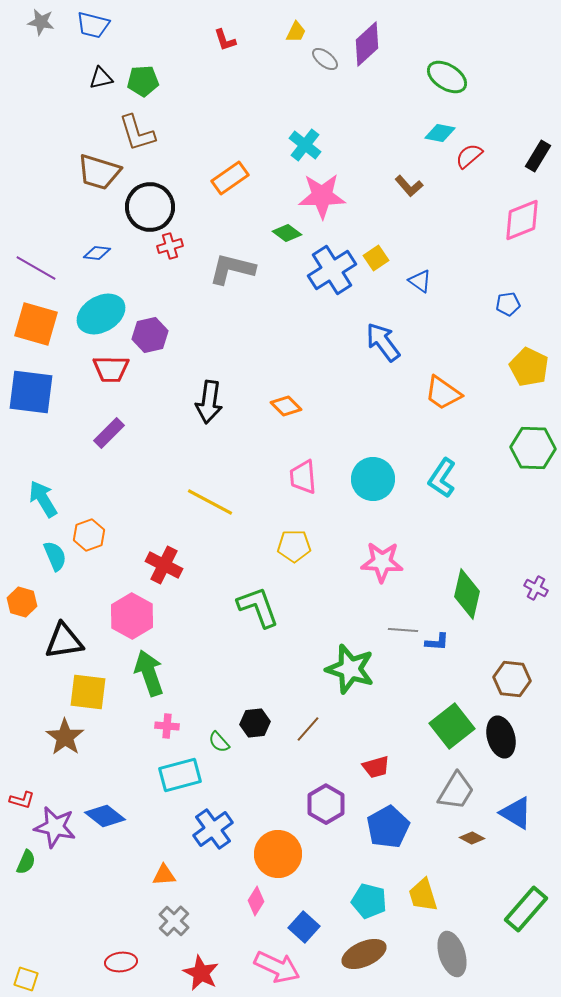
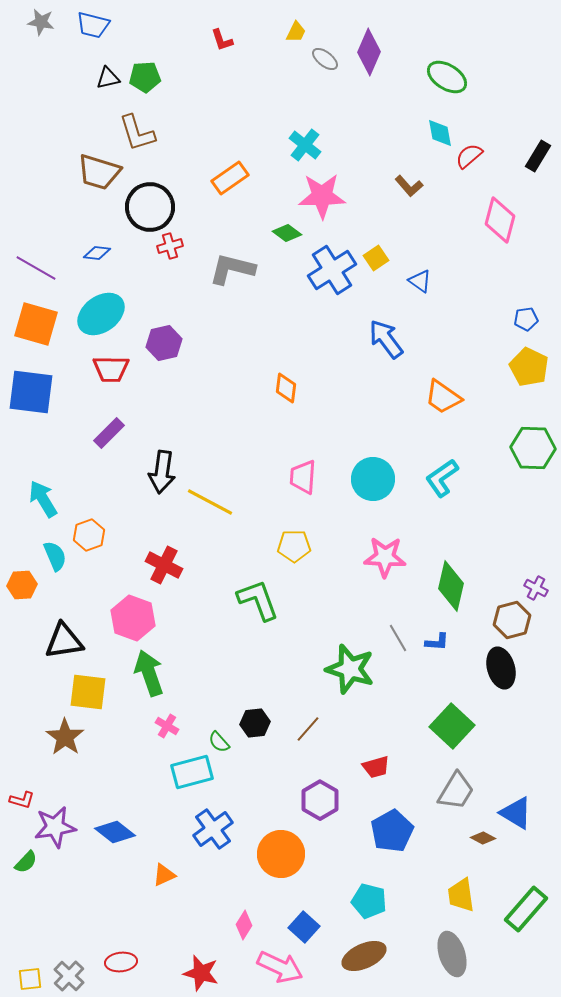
red L-shape at (225, 40): moved 3 px left
purple diamond at (367, 44): moved 2 px right, 8 px down; rotated 24 degrees counterclockwise
black triangle at (101, 78): moved 7 px right
green pentagon at (143, 81): moved 2 px right, 4 px up
cyan diamond at (440, 133): rotated 68 degrees clockwise
pink diamond at (522, 220): moved 22 px left; rotated 54 degrees counterclockwise
blue pentagon at (508, 304): moved 18 px right, 15 px down
cyan ellipse at (101, 314): rotated 6 degrees counterclockwise
purple hexagon at (150, 335): moved 14 px right, 8 px down
blue arrow at (383, 342): moved 3 px right, 3 px up
orange trapezoid at (443, 393): moved 4 px down
black arrow at (209, 402): moved 47 px left, 70 px down
orange diamond at (286, 406): moved 18 px up; rotated 52 degrees clockwise
pink trapezoid at (303, 477): rotated 9 degrees clockwise
cyan L-shape at (442, 478): rotated 21 degrees clockwise
pink star at (382, 562): moved 3 px right, 5 px up
green diamond at (467, 594): moved 16 px left, 8 px up
orange hexagon at (22, 602): moved 17 px up; rotated 20 degrees counterclockwise
green L-shape at (258, 607): moved 7 px up
pink hexagon at (132, 616): moved 1 px right, 2 px down; rotated 9 degrees counterclockwise
gray line at (403, 630): moved 5 px left, 8 px down; rotated 56 degrees clockwise
brown hexagon at (512, 679): moved 59 px up; rotated 21 degrees counterclockwise
pink cross at (167, 726): rotated 25 degrees clockwise
green square at (452, 726): rotated 9 degrees counterclockwise
black ellipse at (501, 737): moved 69 px up
cyan rectangle at (180, 775): moved 12 px right, 3 px up
purple hexagon at (326, 804): moved 6 px left, 4 px up
blue diamond at (105, 816): moved 10 px right, 16 px down
purple star at (55, 827): rotated 21 degrees counterclockwise
blue pentagon at (388, 827): moved 4 px right, 4 px down
brown diamond at (472, 838): moved 11 px right
orange circle at (278, 854): moved 3 px right
green semicircle at (26, 862): rotated 20 degrees clockwise
orange triangle at (164, 875): rotated 20 degrees counterclockwise
yellow trapezoid at (423, 895): moved 38 px right; rotated 9 degrees clockwise
pink diamond at (256, 901): moved 12 px left, 24 px down
gray cross at (174, 921): moved 105 px left, 55 px down
brown ellipse at (364, 954): moved 2 px down
pink arrow at (277, 967): moved 3 px right
red star at (201, 973): rotated 12 degrees counterclockwise
yellow square at (26, 979): moved 4 px right; rotated 25 degrees counterclockwise
